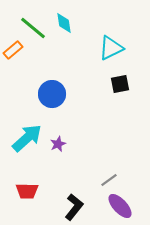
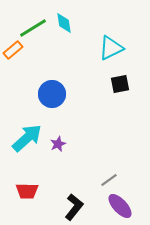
green line: rotated 72 degrees counterclockwise
